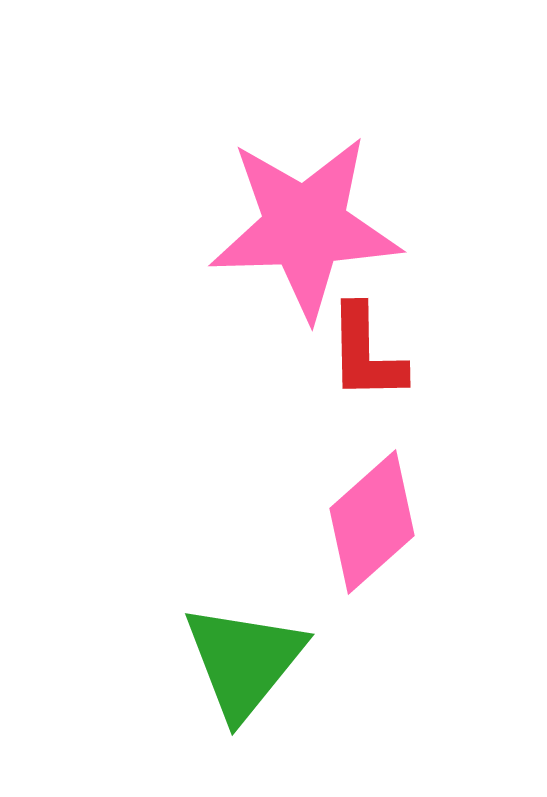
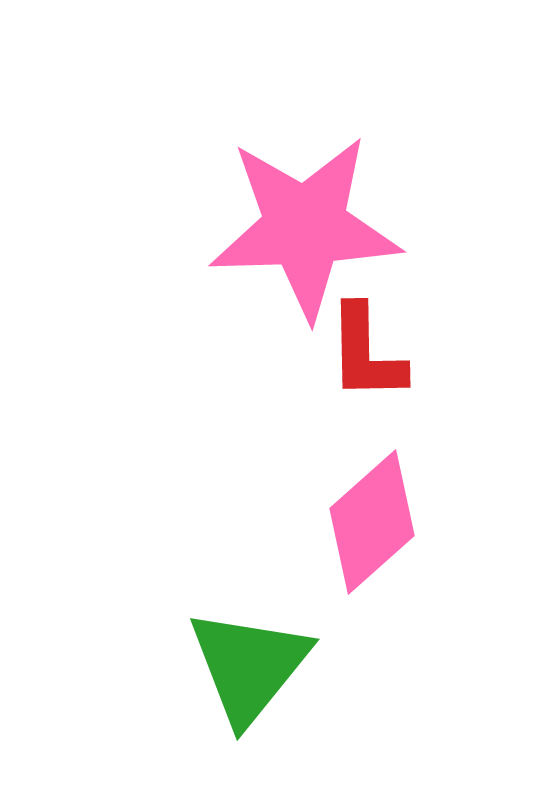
green triangle: moved 5 px right, 5 px down
